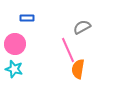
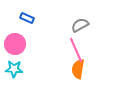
blue rectangle: rotated 24 degrees clockwise
gray semicircle: moved 2 px left, 2 px up
pink line: moved 8 px right
cyan star: rotated 12 degrees counterclockwise
